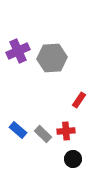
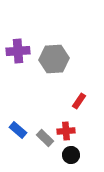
purple cross: rotated 20 degrees clockwise
gray hexagon: moved 2 px right, 1 px down
red rectangle: moved 1 px down
gray rectangle: moved 2 px right, 4 px down
black circle: moved 2 px left, 4 px up
